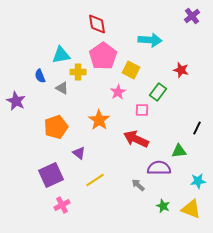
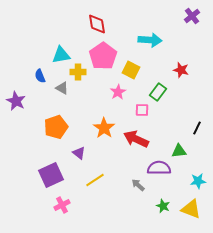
orange star: moved 5 px right, 8 px down
